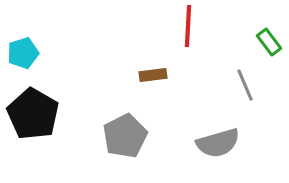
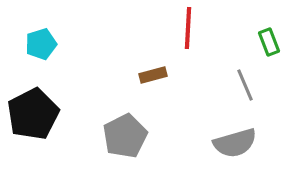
red line: moved 2 px down
green rectangle: rotated 16 degrees clockwise
cyan pentagon: moved 18 px right, 9 px up
brown rectangle: rotated 8 degrees counterclockwise
black pentagon: rotated 15 degrees clockwise
gray semicircle: moved 17 px right
